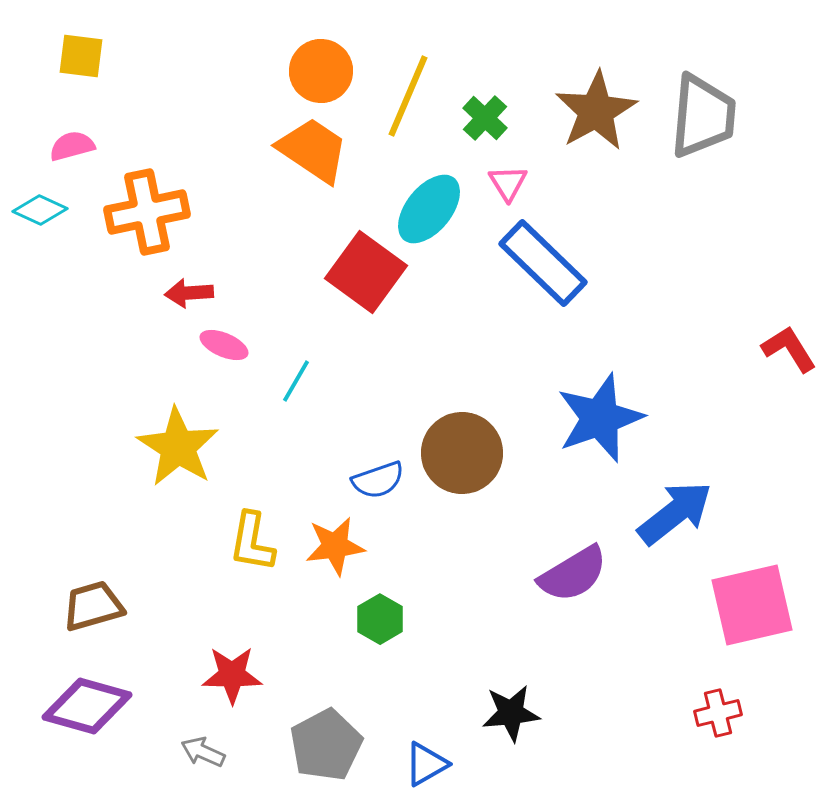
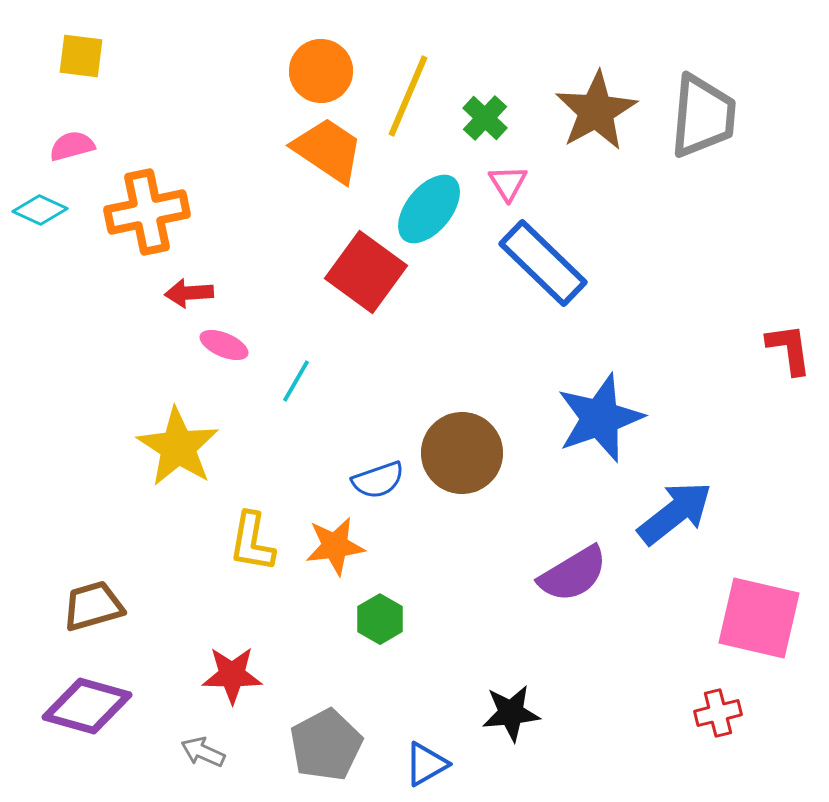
orange trapezoid: moved 15 px right
red L-shape: rotated 24 degrees clockwise
pink square: moved 7 px right, 13 px down; rotated 26 degrees clockwise
